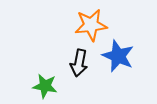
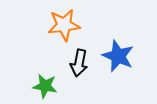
orange star: moved 27 px left
